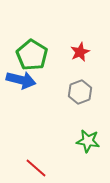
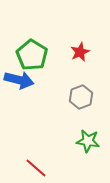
blue arrow: moved 2 px left
gray hexagon: moved 1 px right, 5 px down
